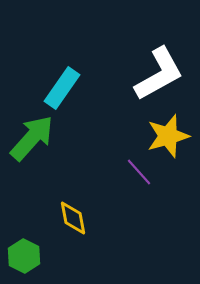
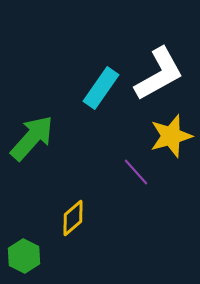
cyan rectangle: moved 39 px right
yellow star: moved 3 px right
purple line: moved 3 px left
yellow diamond: rotated 60 degrees clockwise
